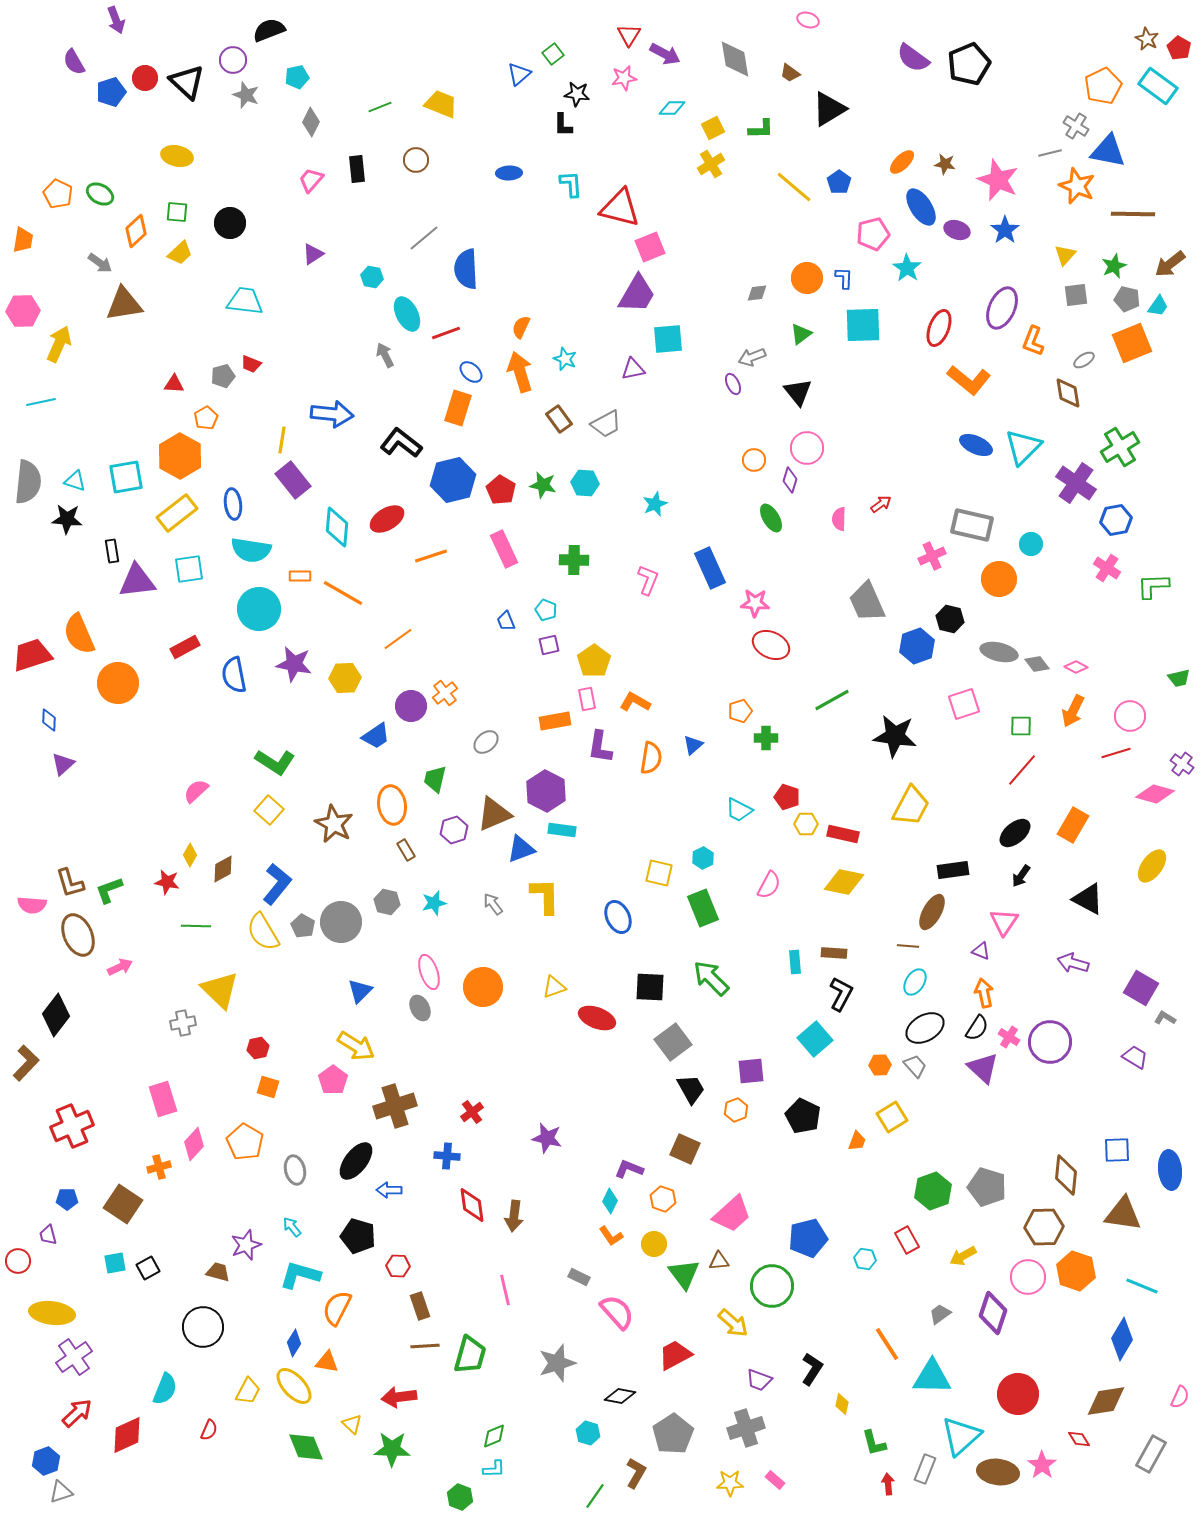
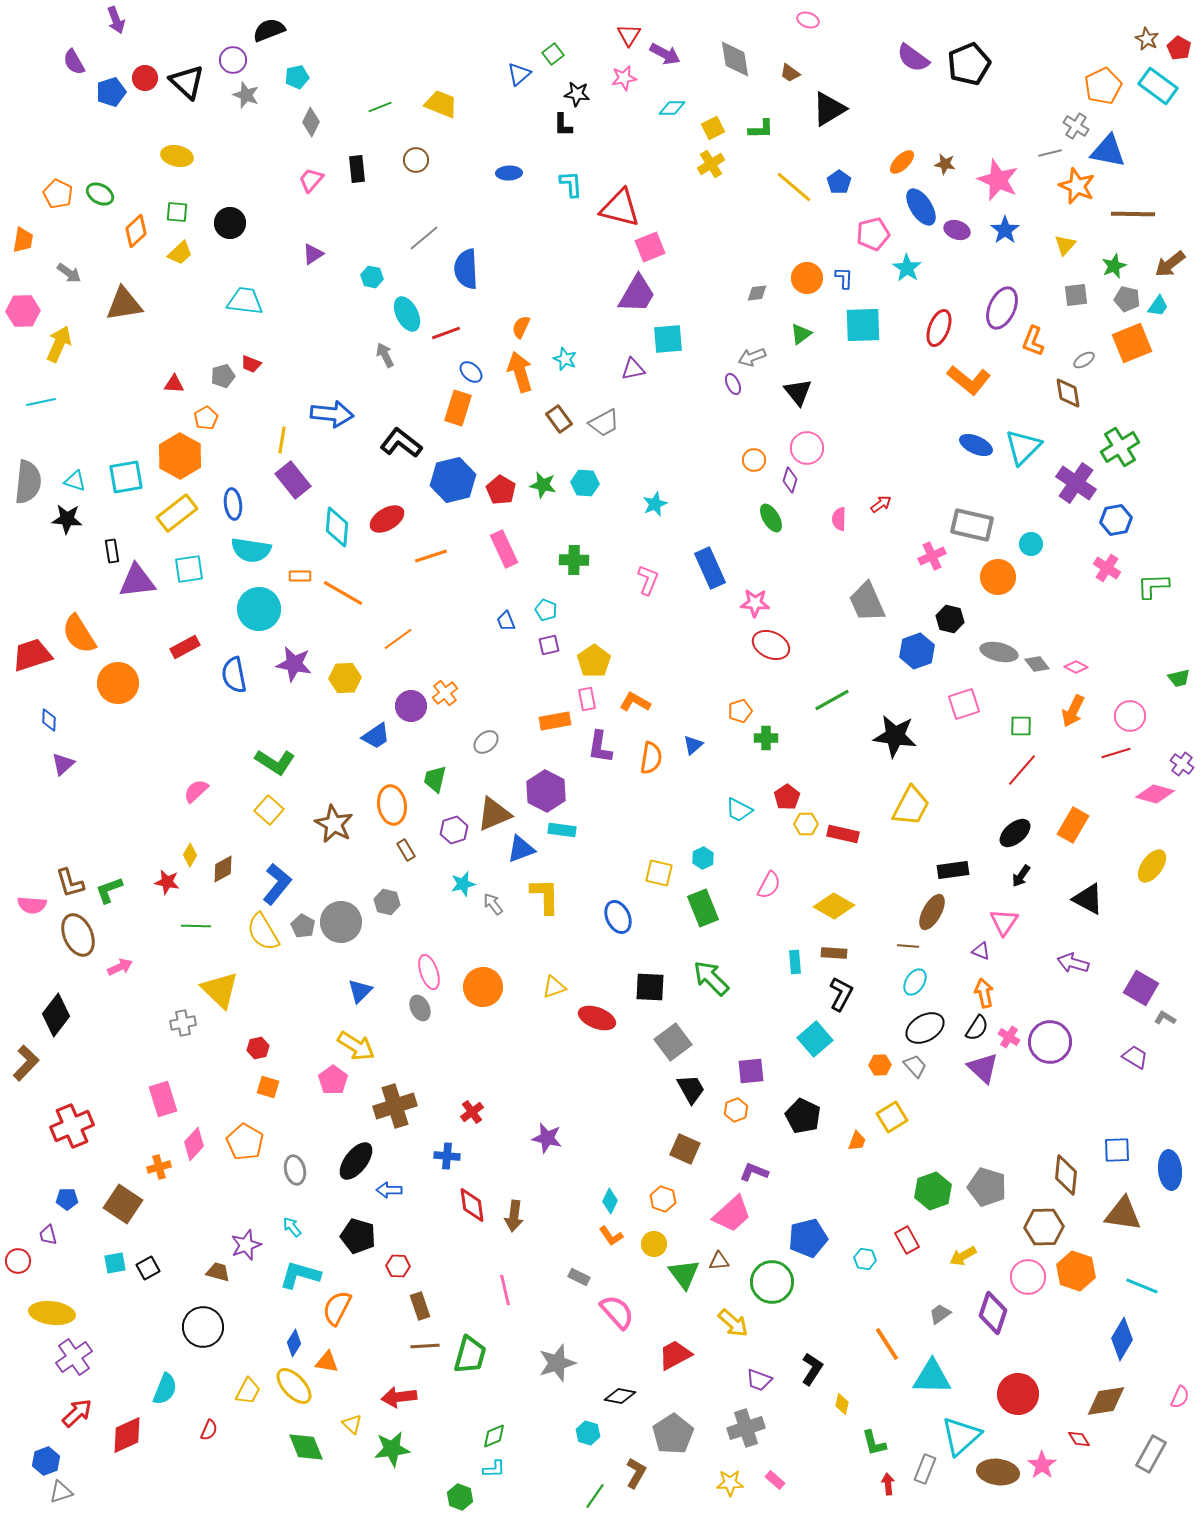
yellow triangle at (1065, 255): moved 10 px up
gray arrow at (100, 263): moved 31 px left, 10 px down
gray trapezoid at (606, 424): moved 2 px left, 1 px up
orange circle at (999, 579): moved 1 px left, 2 px up
orange semicircle at (79, 634): rotated 9 degrees counterclockwise
blue hexagon at (917, 646): moved 5 px down
red pentagon at (787, 797): rotated 20 degrees clockwise
yellow diamond at (844, 882): moved 10 px left, 24 px down; rotated 18 degrees clockwise
cyan star at (434, 903): moved 29 px right, 19 px up
purple L-shape at (629, 1169): moved 125 px right, 3 px down
green circle at (772, 1286): moved 4 px up
green star at (392, 1449): rotated 9 degrees counterclockwise
